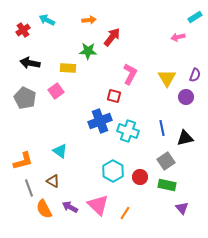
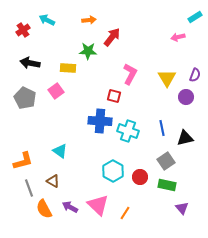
blue cross: rotated 25 degrees clockwise
